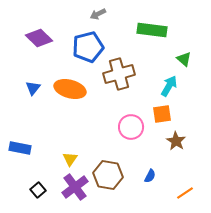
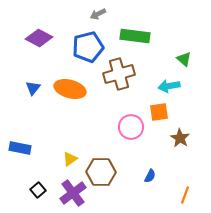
green rectangle: moved 17 px left, 6 px down
purple diamond: rotated 16 degrees counterclockwise
cyan arrow: rotated 130 degrees counterclockwise
orange square: moved 3 px left, 2 px up
brown star: moved 4 px right, 3 px up
yellow triangle: rotated 21 degrees clockwise
brown hexagon: moved 7 px left, 3 px up; rotated 8 degrees counterclockwise
purple cross: moved 2 px left, 6 px down
orange line: moved 2 px down; rotated 36 degrees counterclockwise
